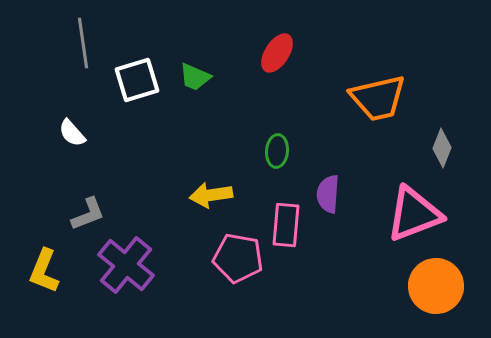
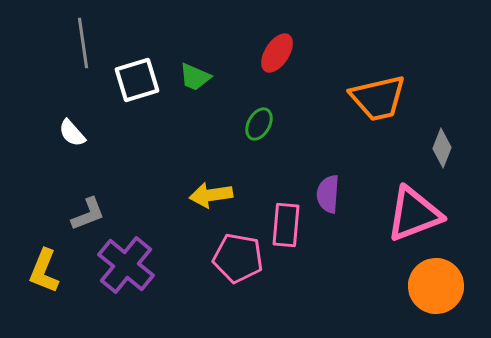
green ellipse: moved 18 px left, 27 px up; rotated 24 degrees clockwise
